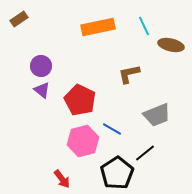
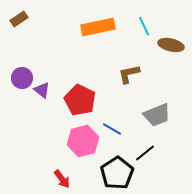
purple circle: moved 19 px left, 12 px down
